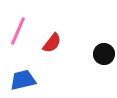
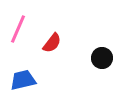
pink line: moved 2 px up
black circle: moved 2 px left, 4 px down
